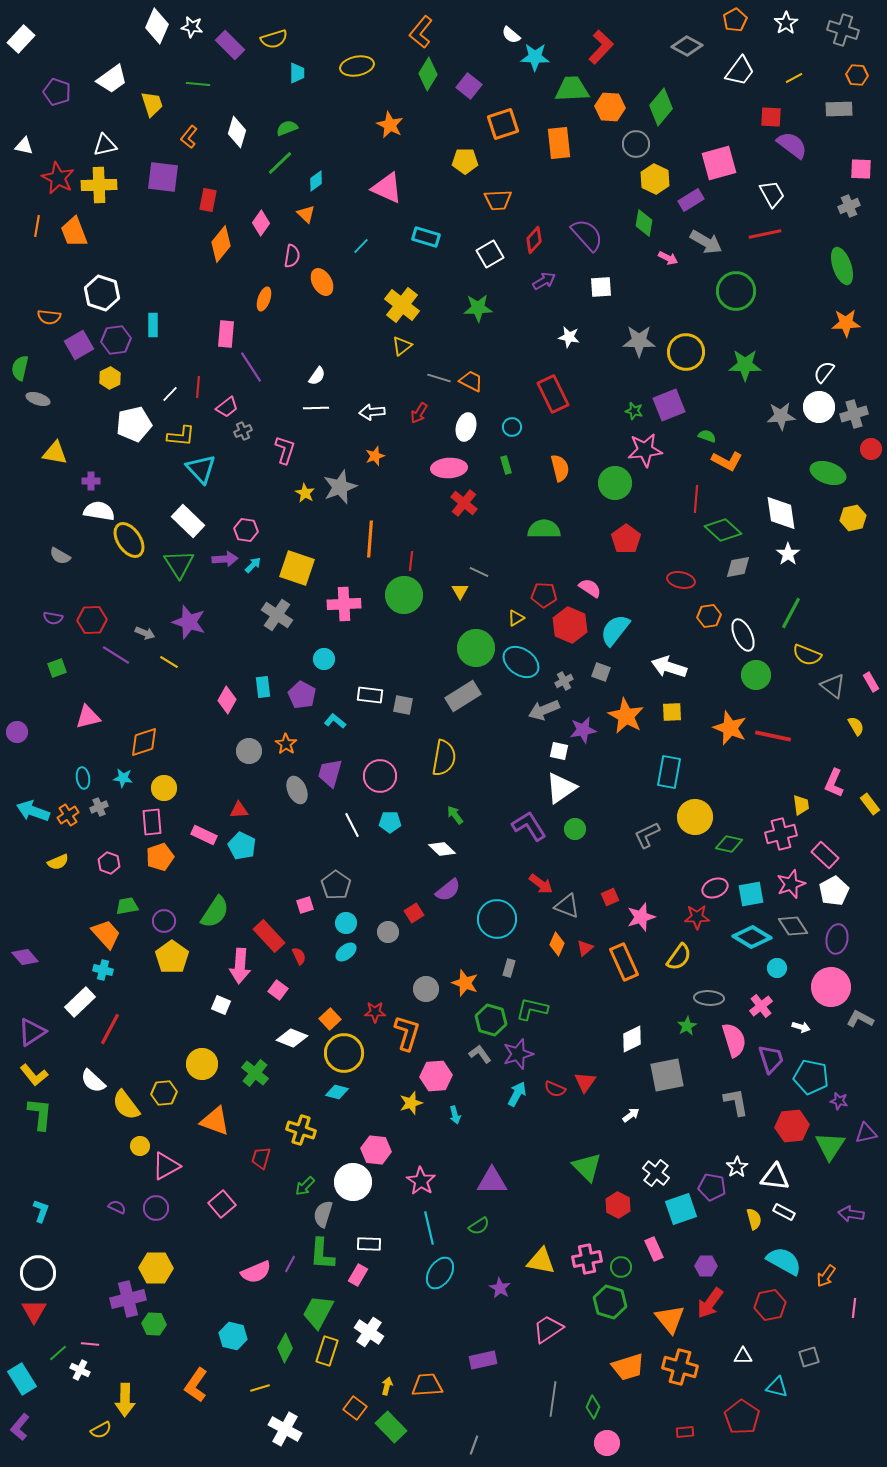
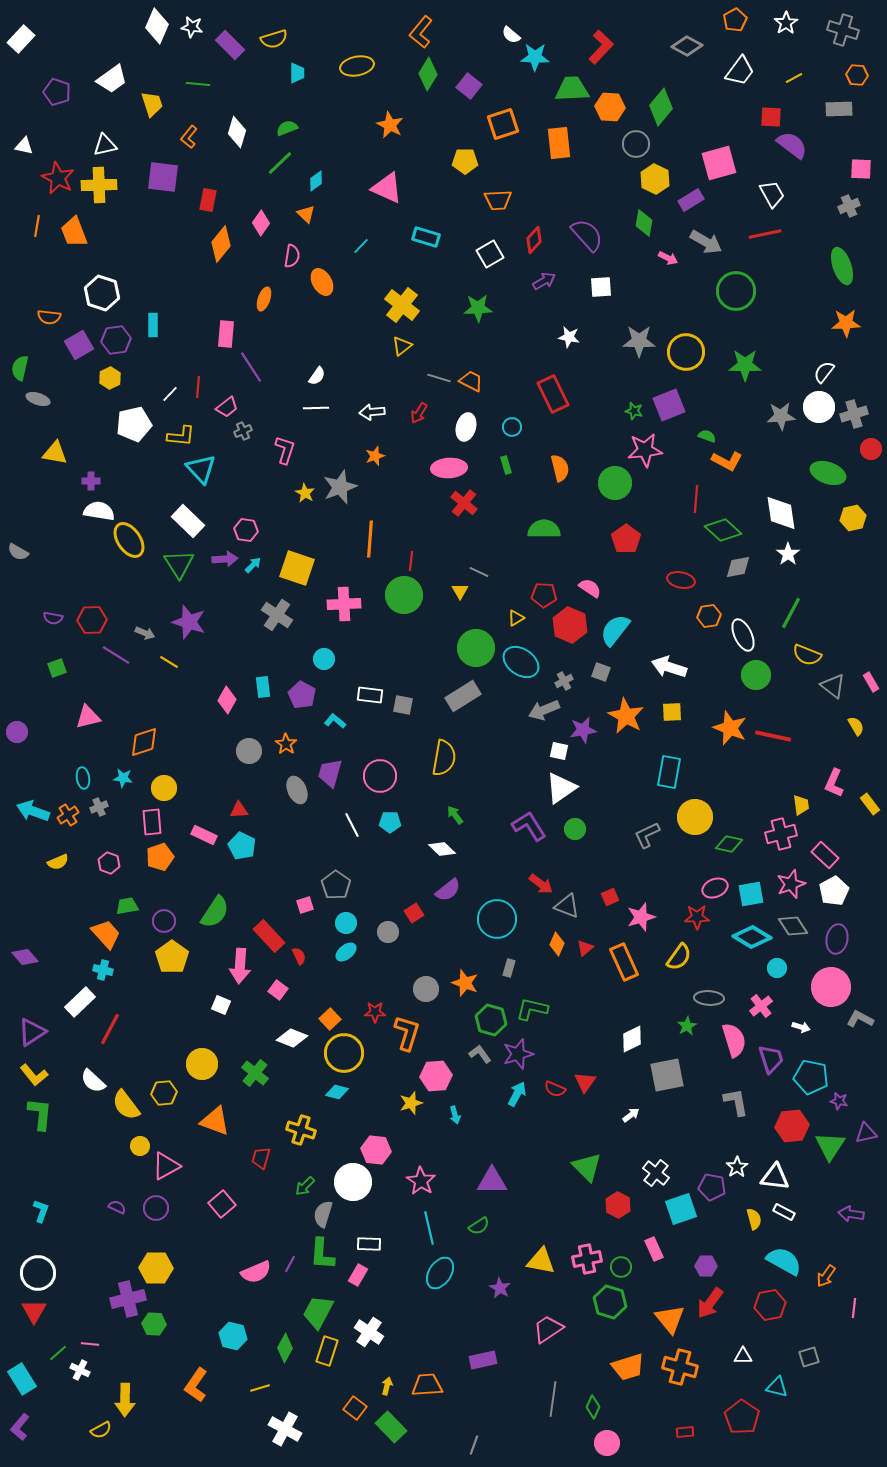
gray semicircle at (60, 556): moved 42 px left, 4 px up
